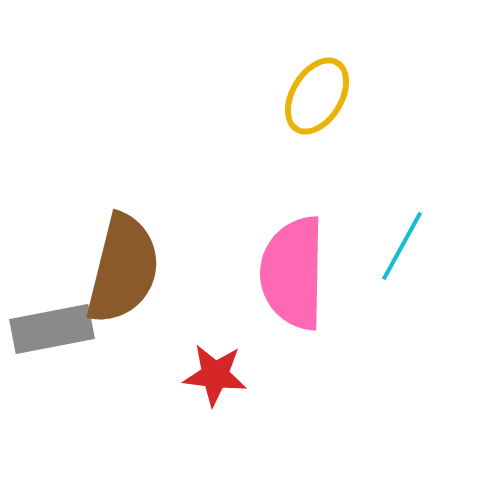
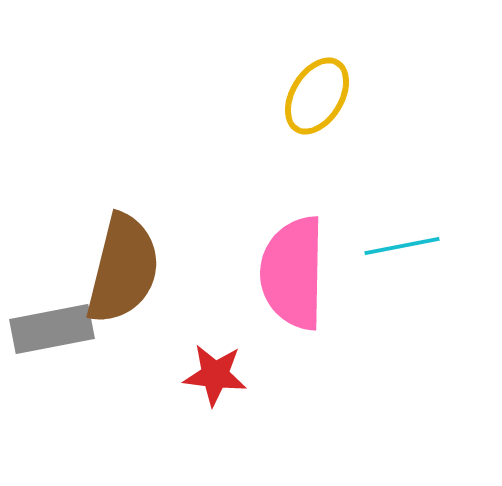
cyan line: rotated 50 degrees clockwise
